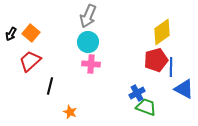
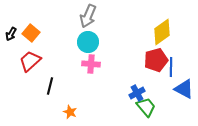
green trapezoid: rotated 30 degrees clockwise
